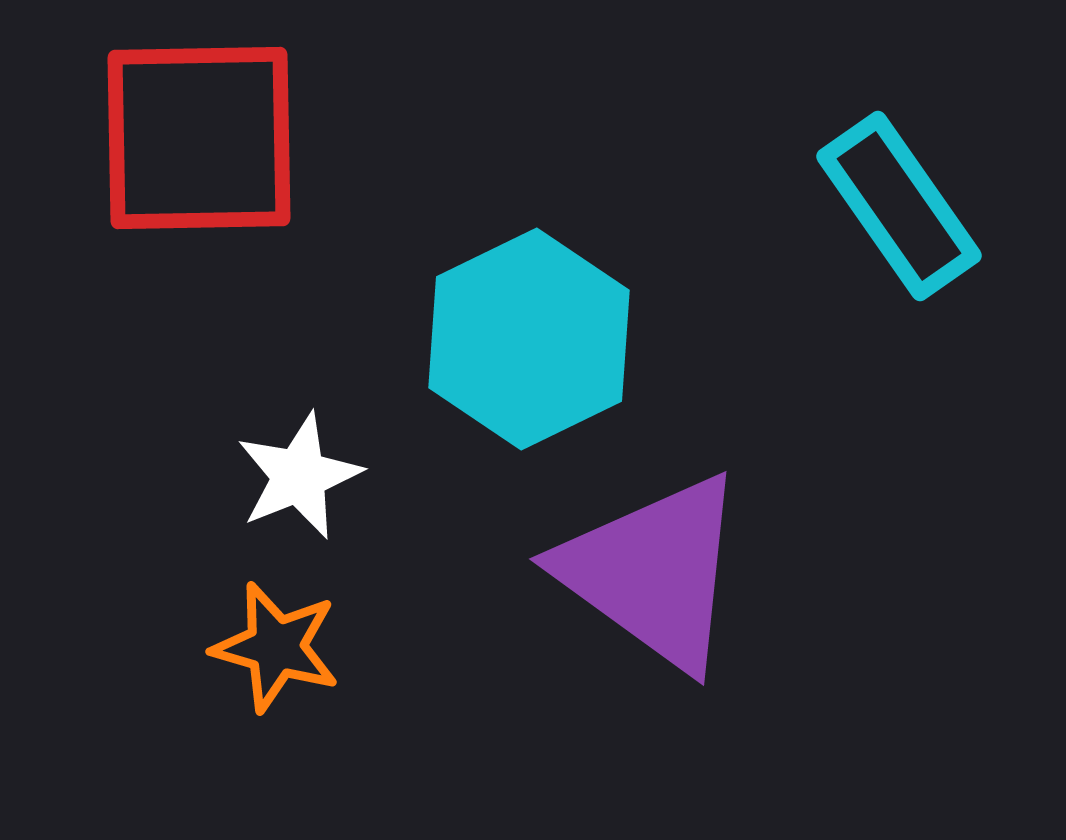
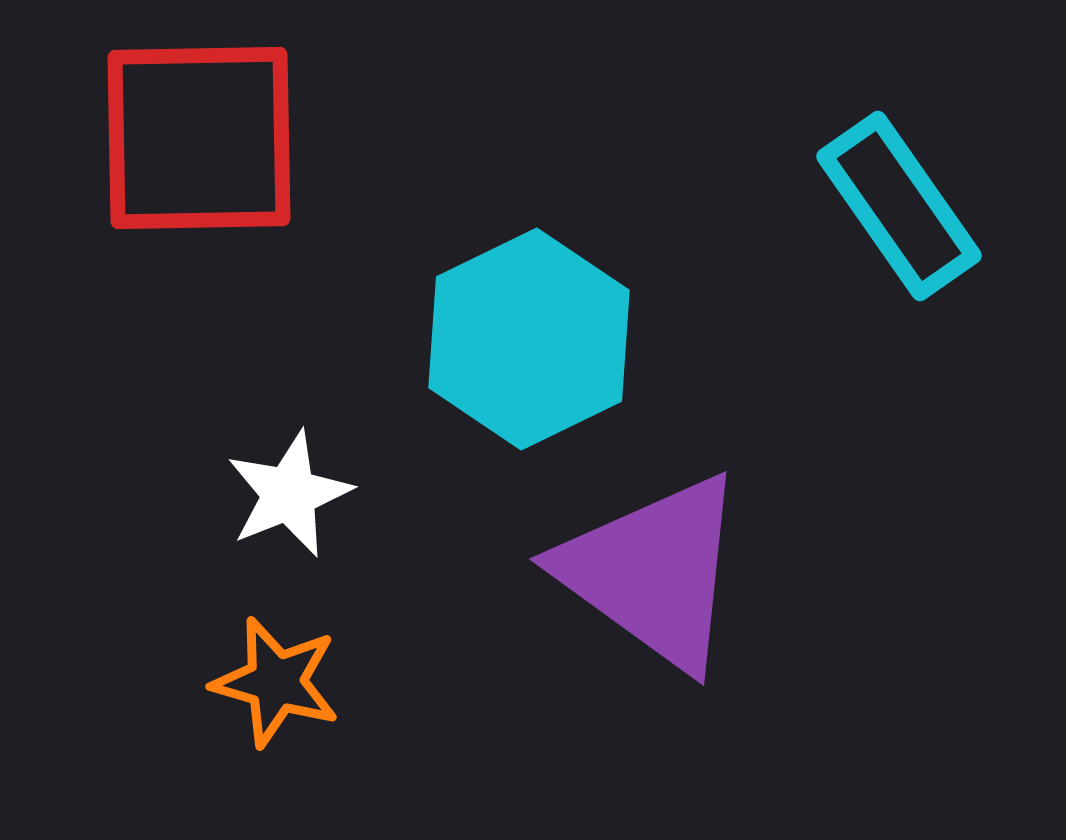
white star: moved 10 px left, 18 px down
orange star: moved 35 px down
